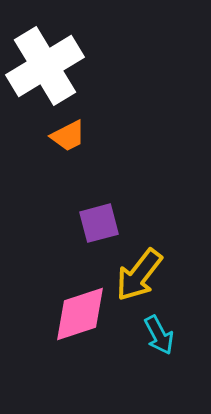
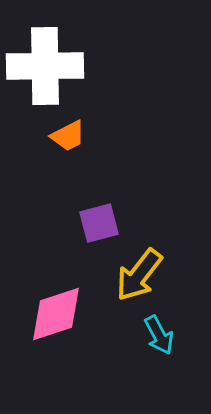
white cross: rotated 30 degrees clockwise
pink diamond: moved 24 px left
